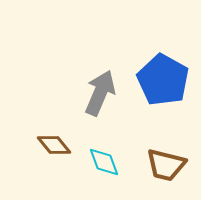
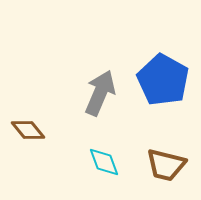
brown diamond: moved 26 px left, 15 px up
